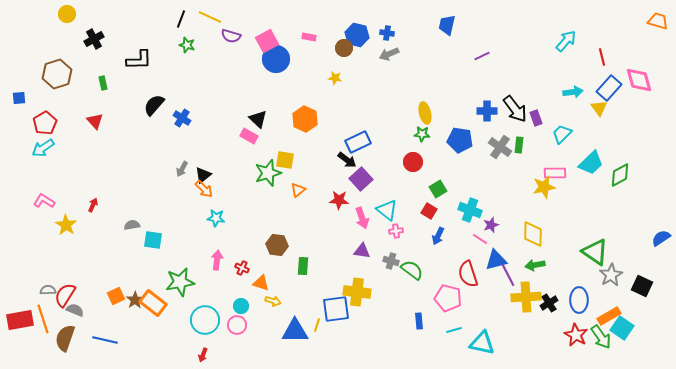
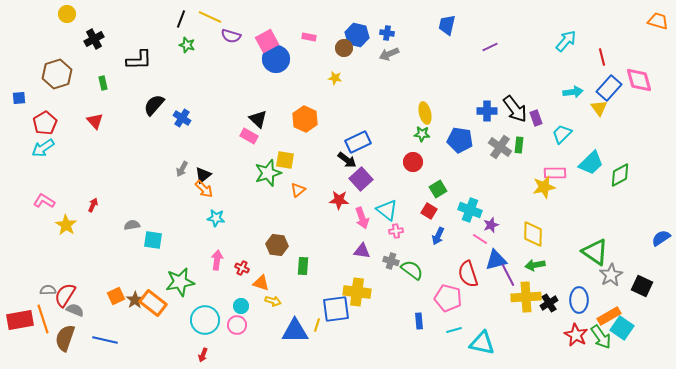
purple line at (482, 56): moved 8 px right, 9 px up
